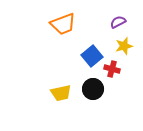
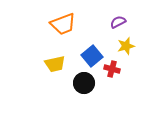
yellow star: moved 2 px right
black circle: moved 9 px left, 6 px up
yellow trapezoid: moved 6 px left, 29 px up
